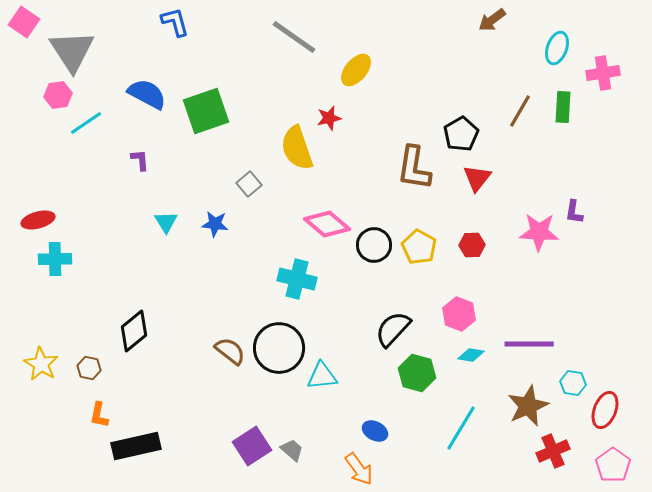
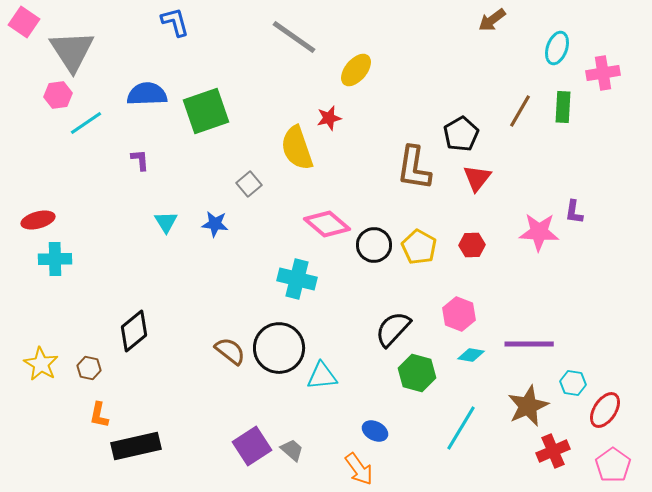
blue semicircle at (147, 94): rotated 30 degrees counterclockwise
red ellipse at (605, 410): rotated 12 degrees clockwise
